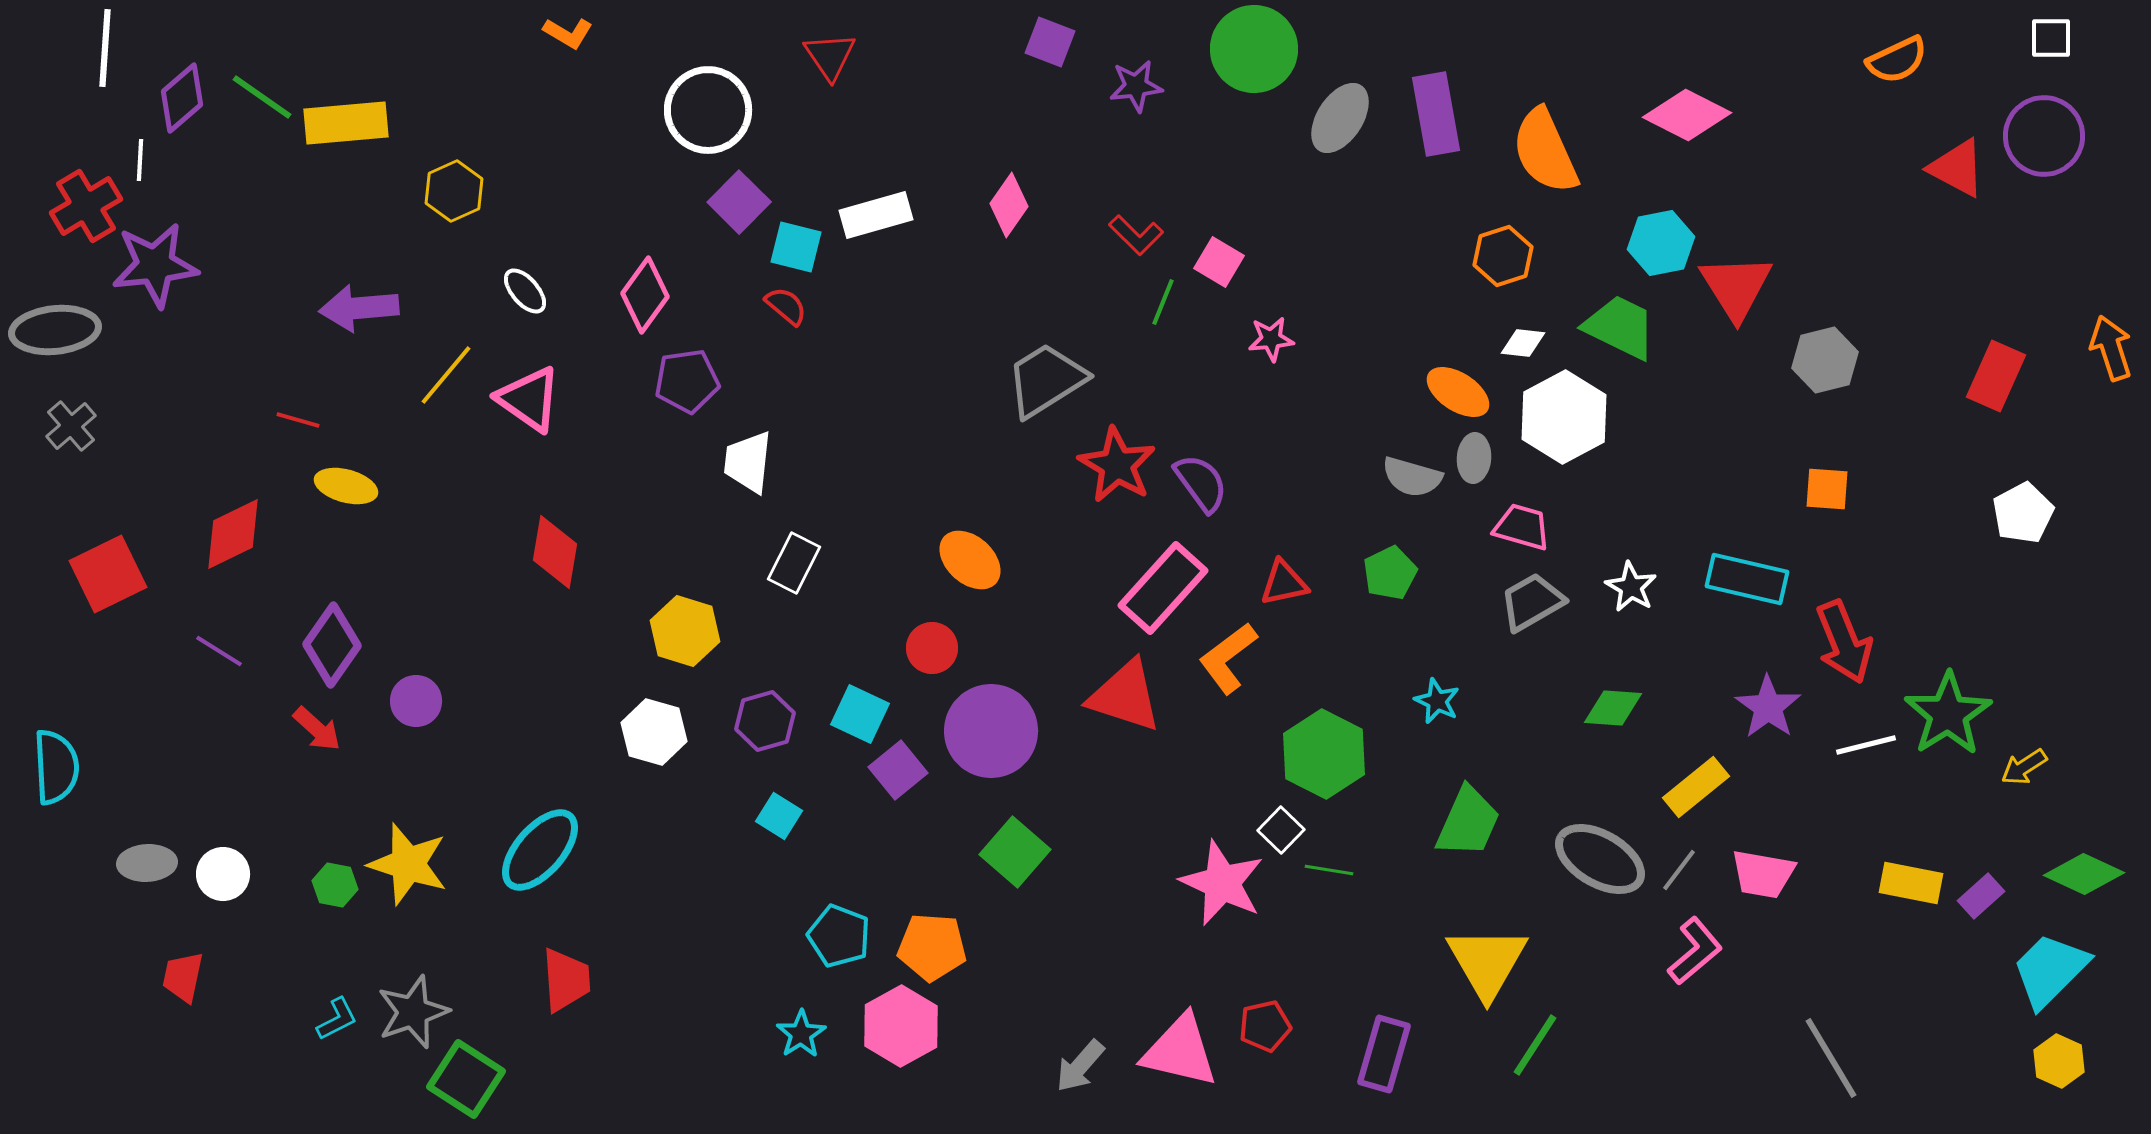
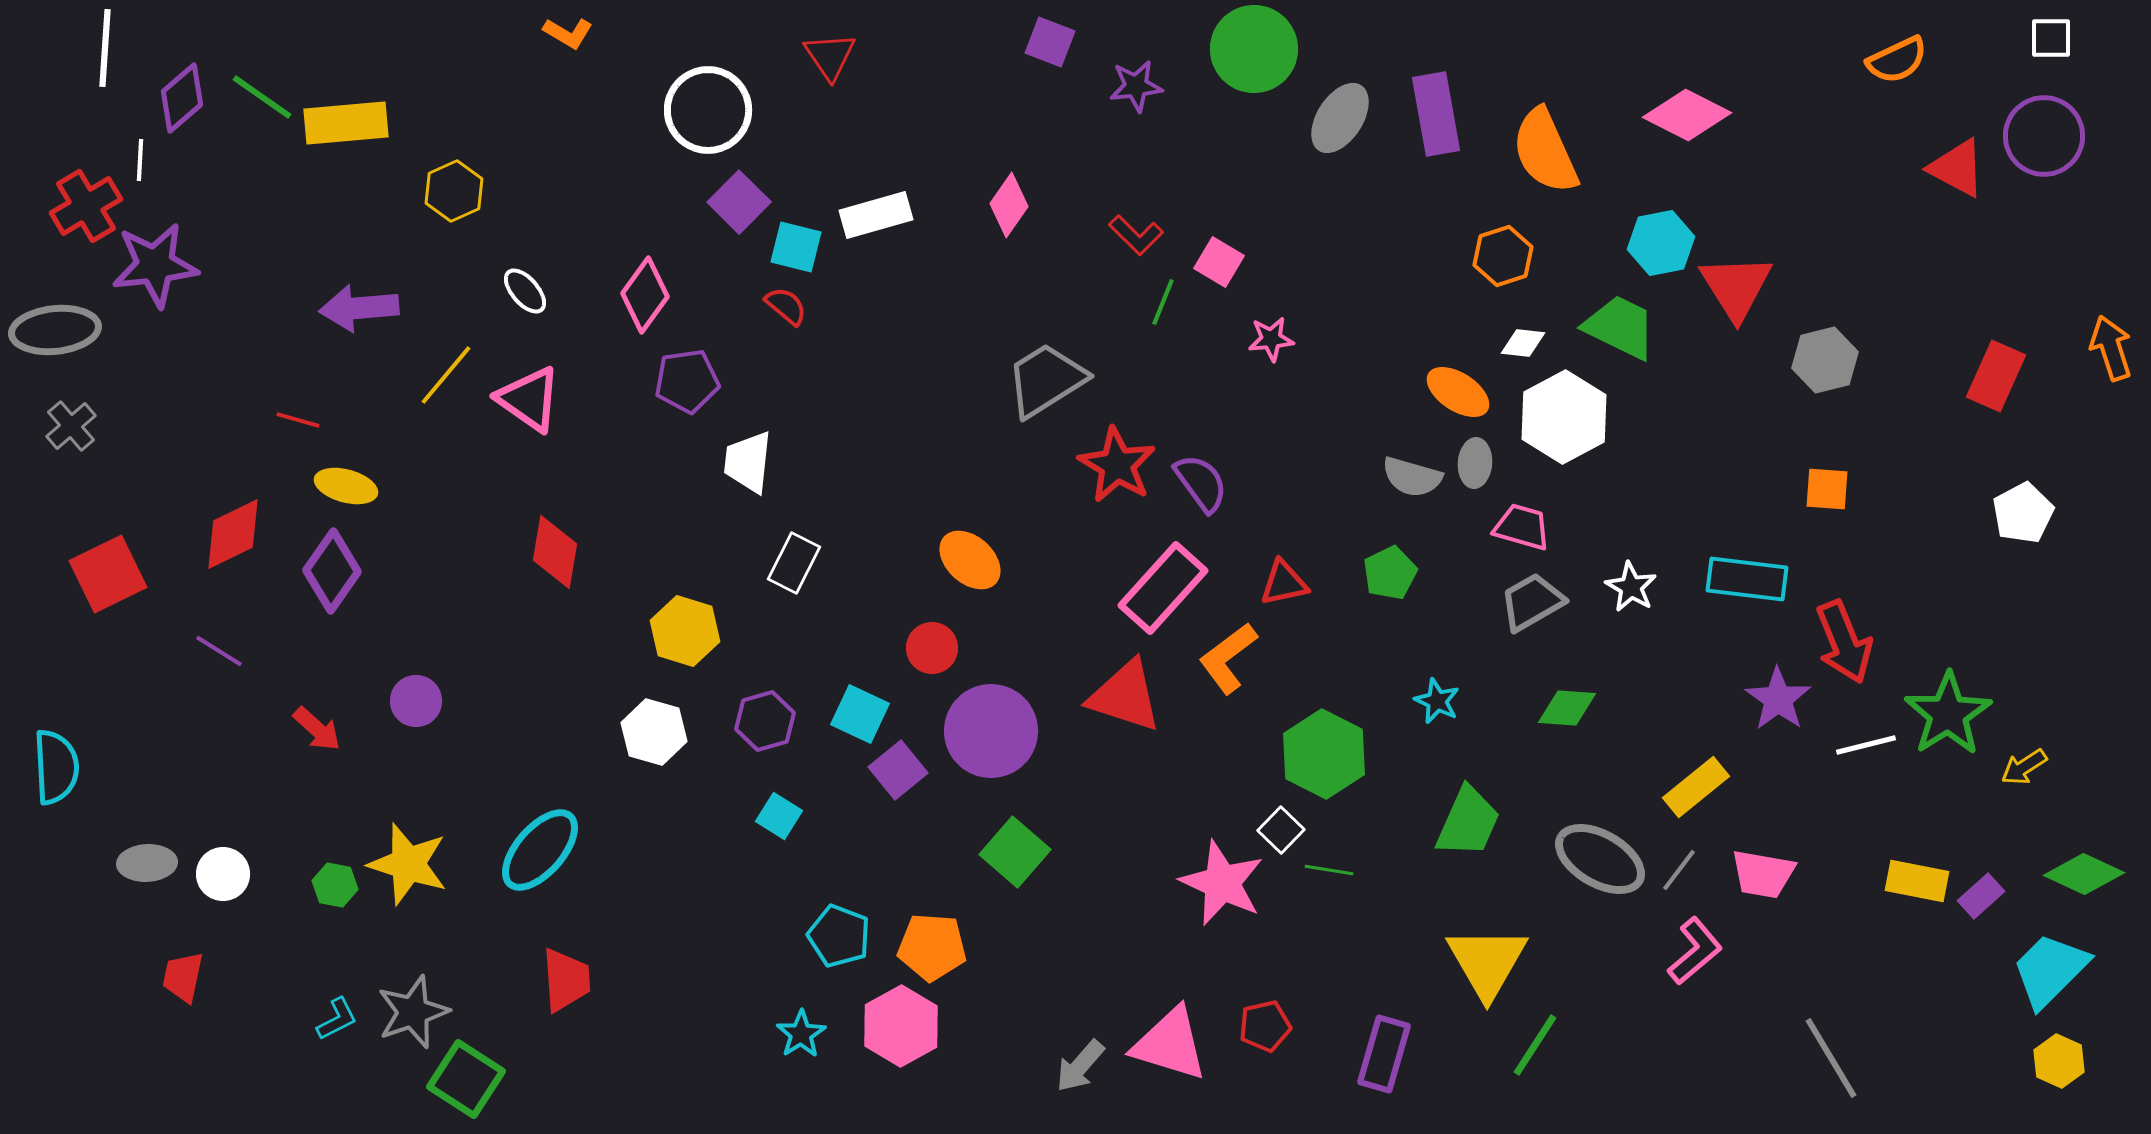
gray ellipse at (1474, 458): moved 1 px right, 5 px down
cyan rectangle at (1747, 579): rotated 6 degrees counterclockwise
purple diamond at (332, 645): moved 74 px up
purple star at (1768, 707): moved 10 px right, 8 px up
green diamond at (1613, 708): moved 46 px left
yellow rectangle at (1911, 883): moved 6 px right, 2 px up
pink triangle at (1180, 1051): moved 10 px left, 7 px up; rotated 4 degrees clockwise
